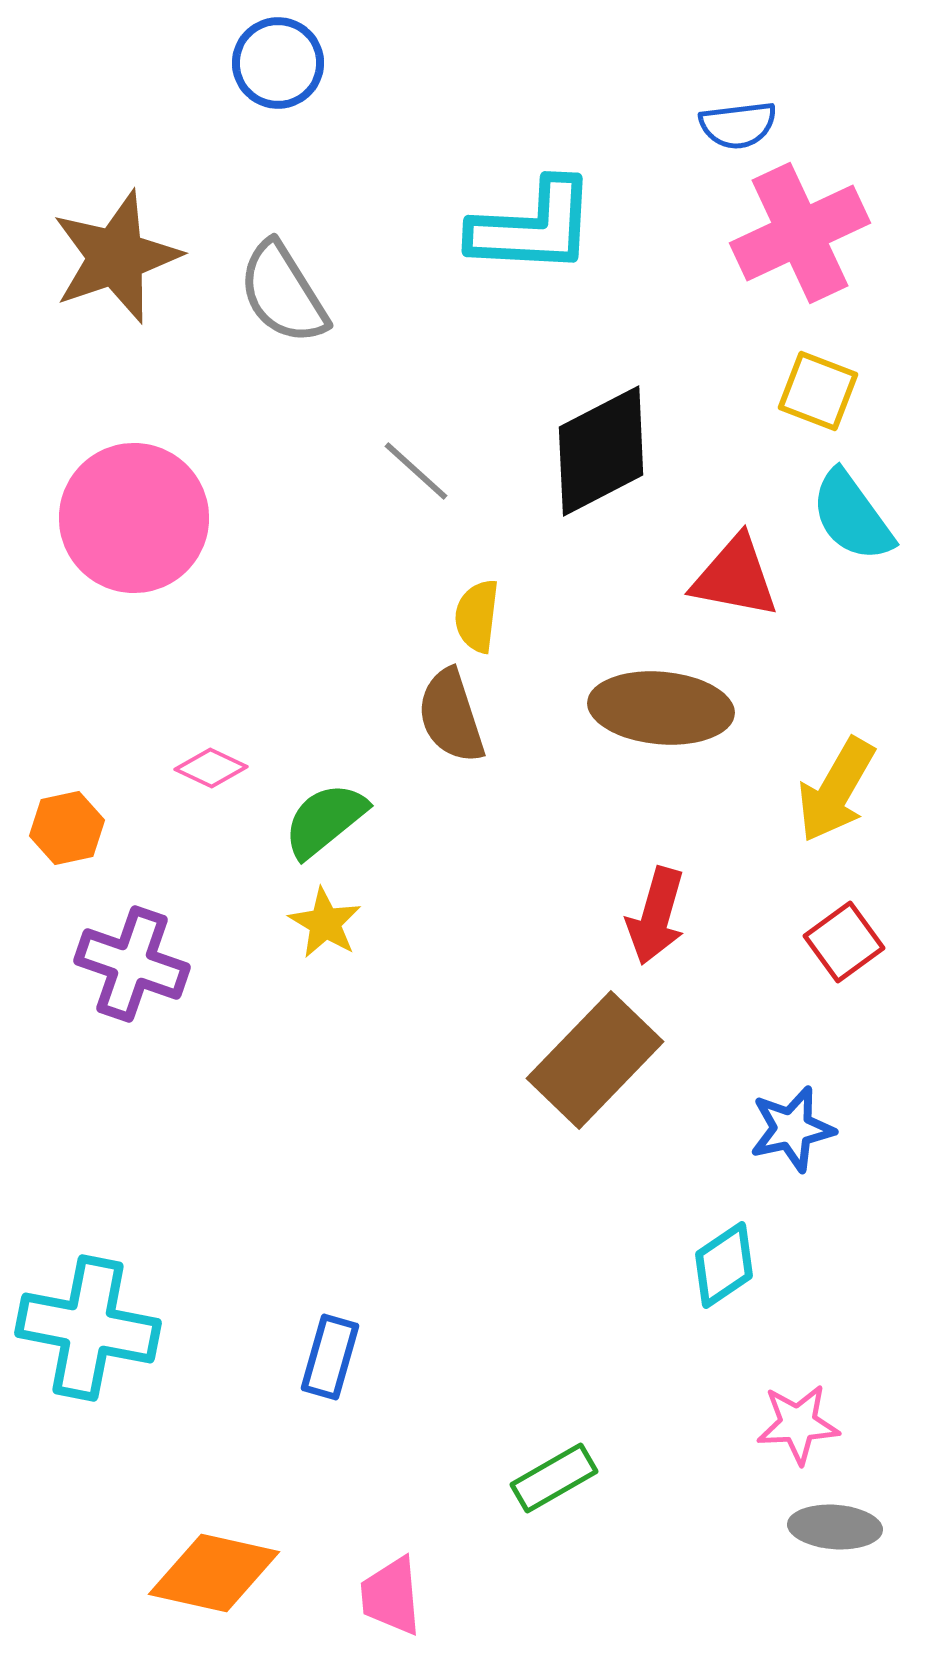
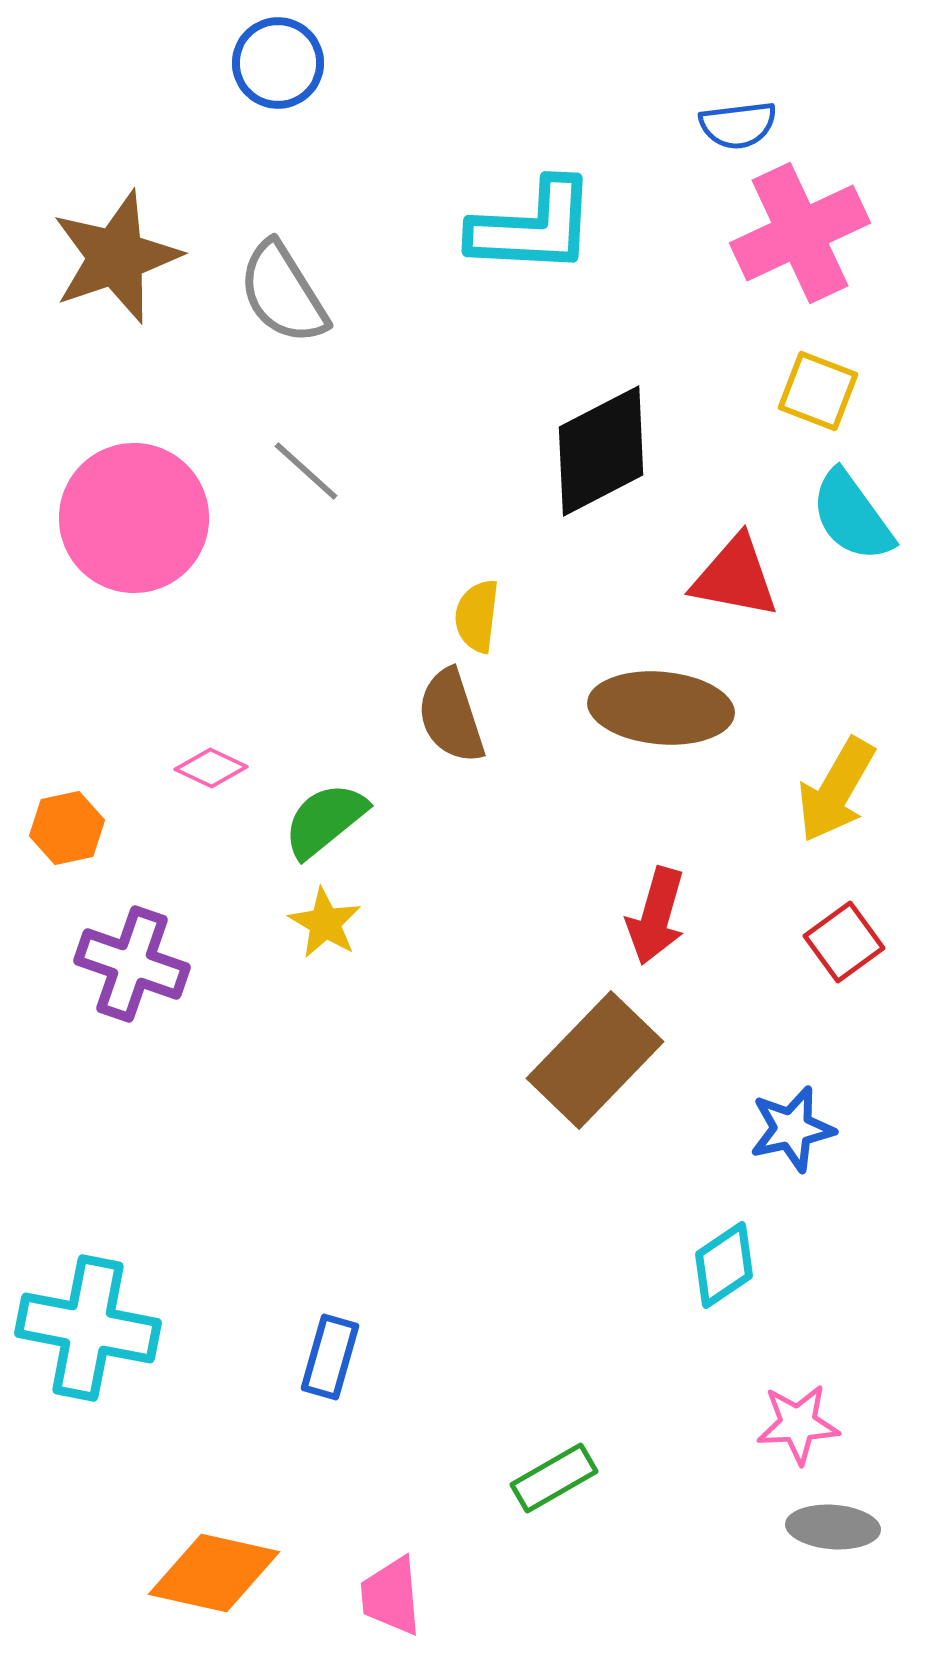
gray line: moved 110 px left
gray ellipse: moved 2 px left
